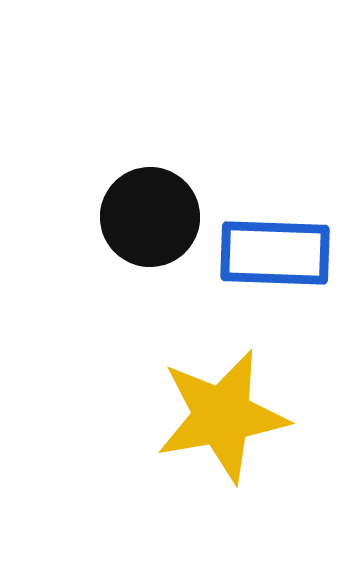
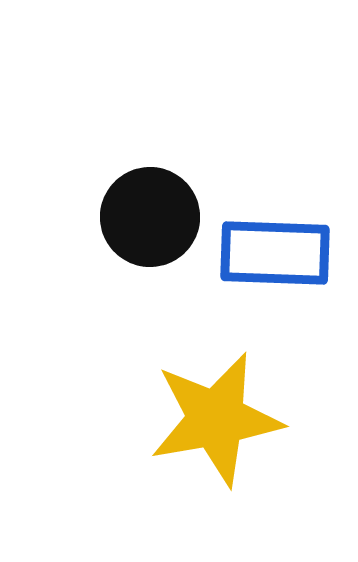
yellow star: moved 6 px left, 3 px down
